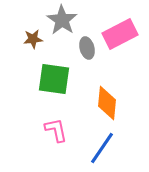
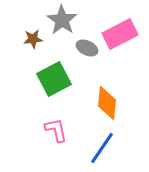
gray ellipse: rotated 50 degrees counterclockwise
green square: rotated 36 degrees counterclockwise
